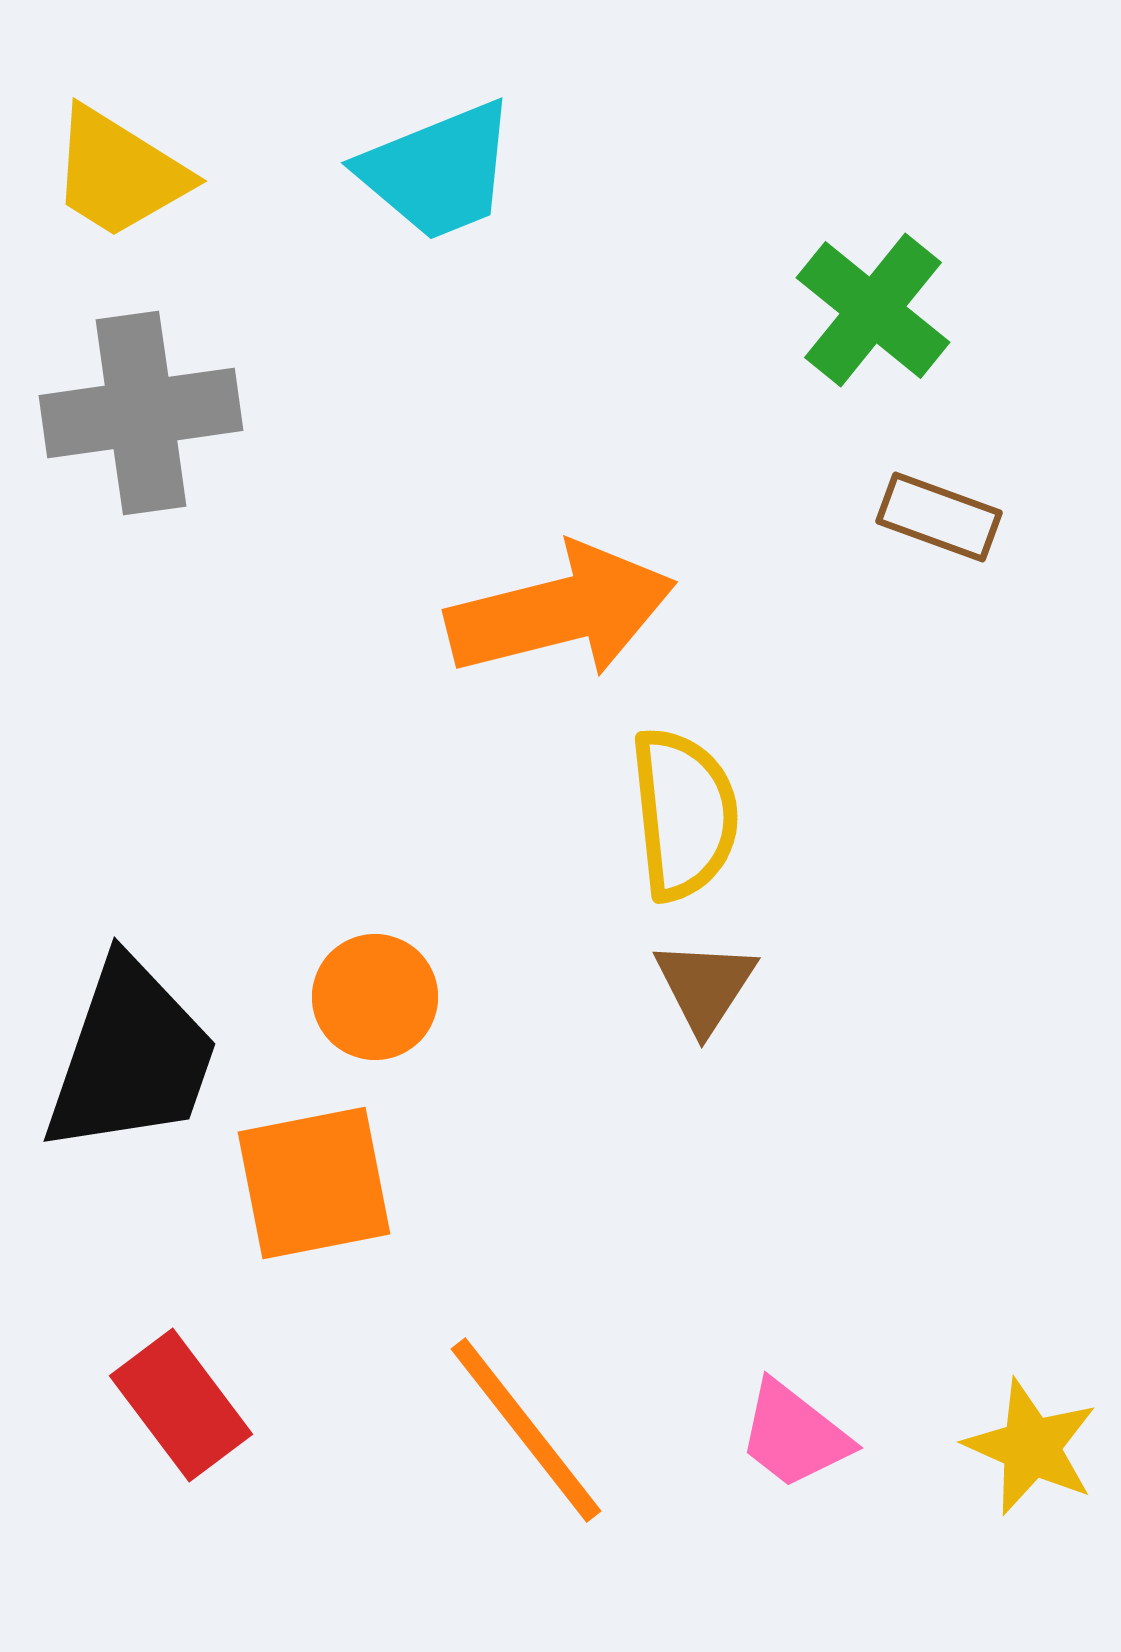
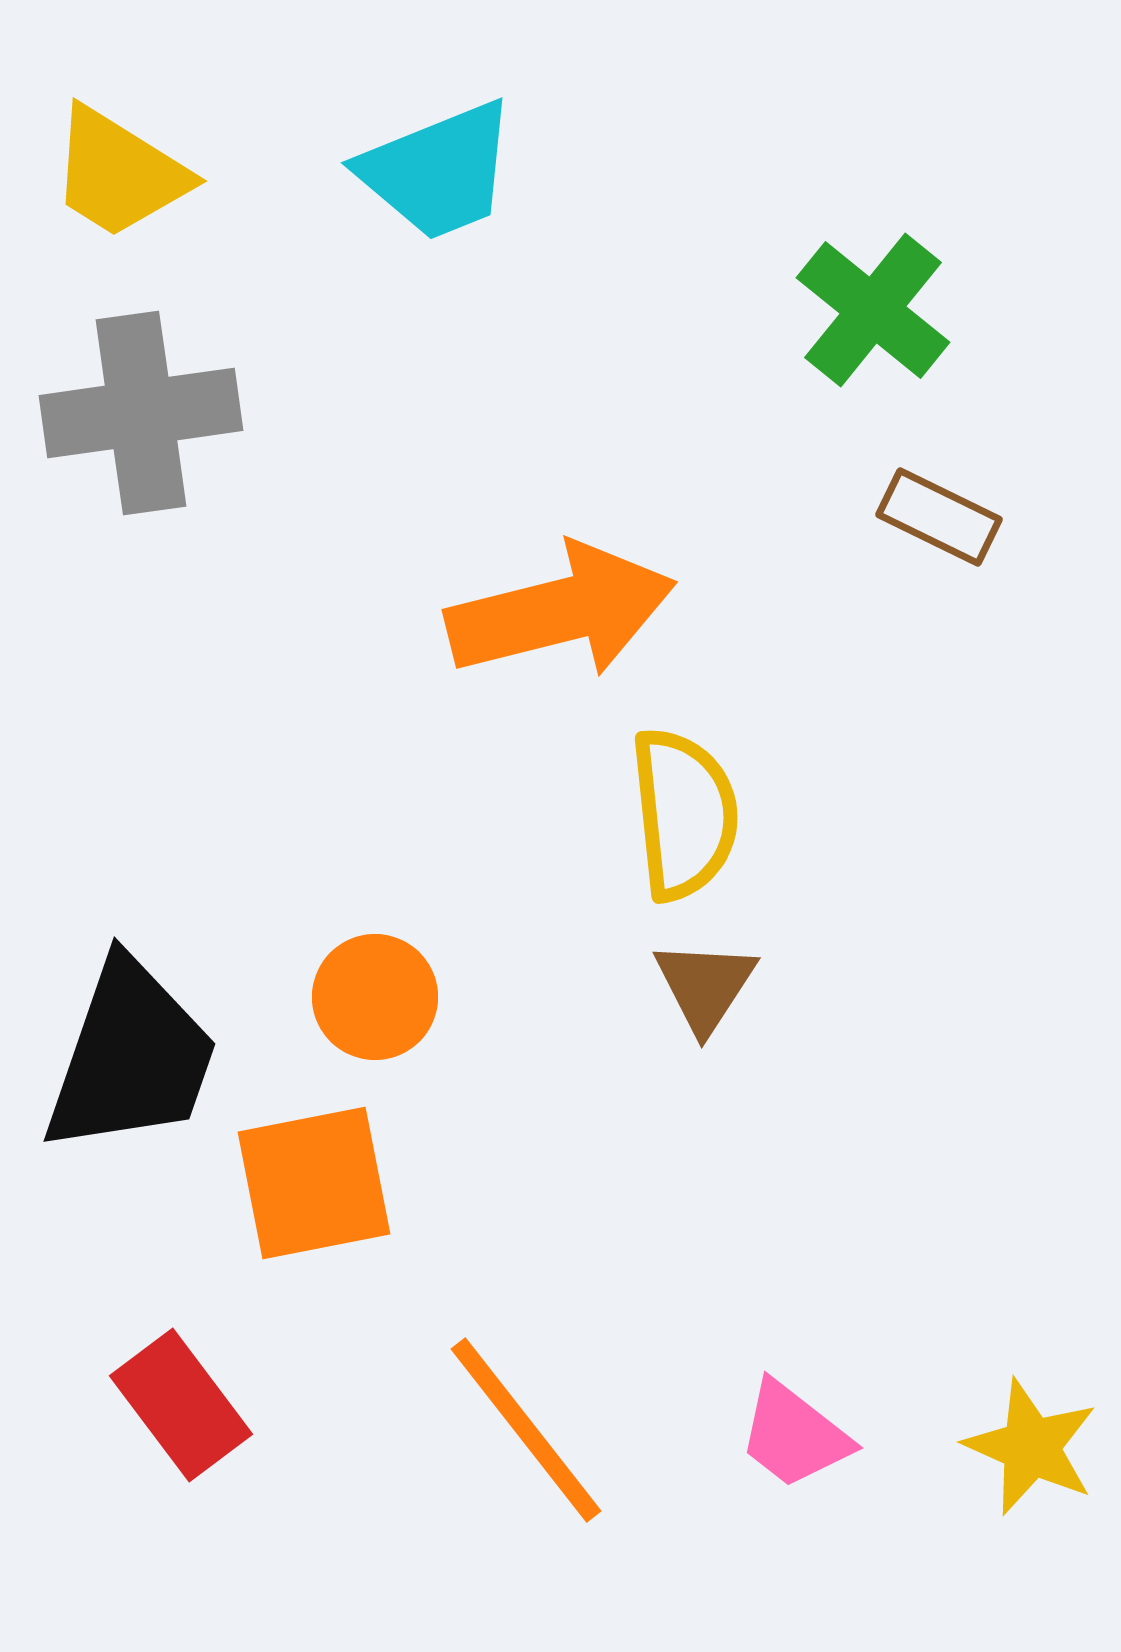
brown rectangle: rotated 6 degrees clockwise
